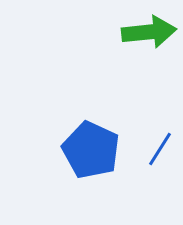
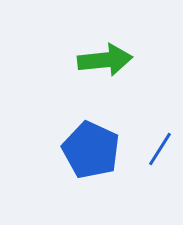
green arrow: moved 44 px left, 28 px down
